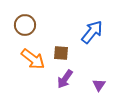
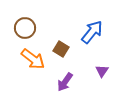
brown circle: moved 3 px down
brown square: moved 4 px up; rotated 28 degrees clockwise
purple arrow: moved 3 px down
purple triangle: moved 3 px right, 14 px up
